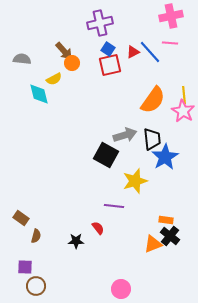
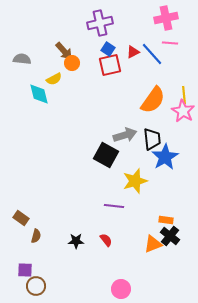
pink cross: moved 5 px left, 2 px down
blue line: moved 2 px right, 2 px down
red semicircle: moved 8 px right, 12 px down
purple square: moved 3 px down
